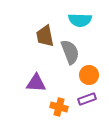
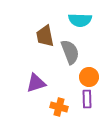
orange circle: moved 2 px down
purple triangle: rotated 20 degrees counterclockwise
purple rectangle: rotated 72 degrees counterclockwise
